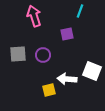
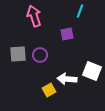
purple circle: moved 3 px left
yellow square: rotated 16 degrees counterclockwise
